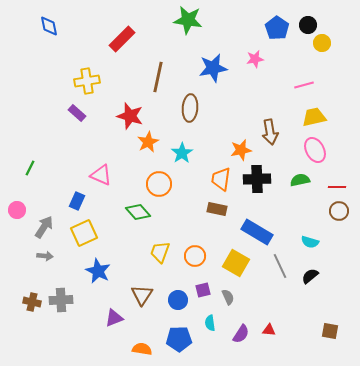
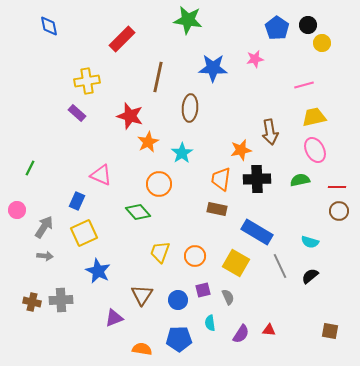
blue star at (213, 68): rotated 12 degrees clockwise
